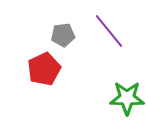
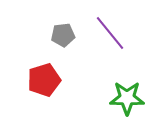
purple line: moved 1 px right, 2 px down
red pentagon: moved 11 px down; rotated 8 degrees clockwise
